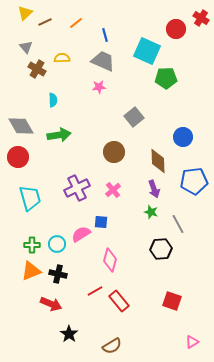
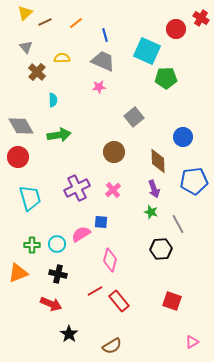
brown cross at (37, 69): moved 3 px down; rotated 12 degrees clockwise
orange triangle at (31, 271): moved 13 px left, 2 px down
